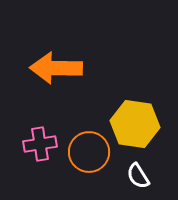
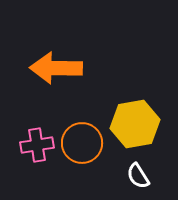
yellow hexagon: rotated 18 degrees counterclockwise
pink cross: moved 3 px left, 1 px down
orange circle: moved 7 px left, 9 px up
